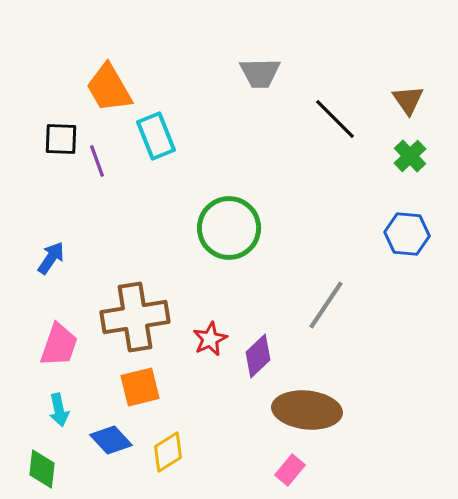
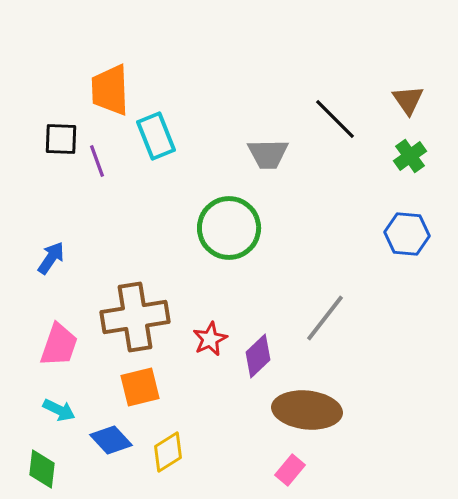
gray trapezoid: moved 8 px right, 81 px down
orange trapezoid: moved 1 px right, 2 px down; rotated 28 degrees clockwise
green cross: rotated 8 degrees clockwise
gray line: moved 1 px left, 13 px down; rotated 4 degrees clockwise
cyan arrow: rotated 52 degrees counterclockwise
